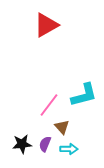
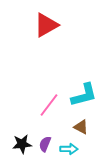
brown triangle: moved 19 px right; rotated 21 degrees counterclockwise
